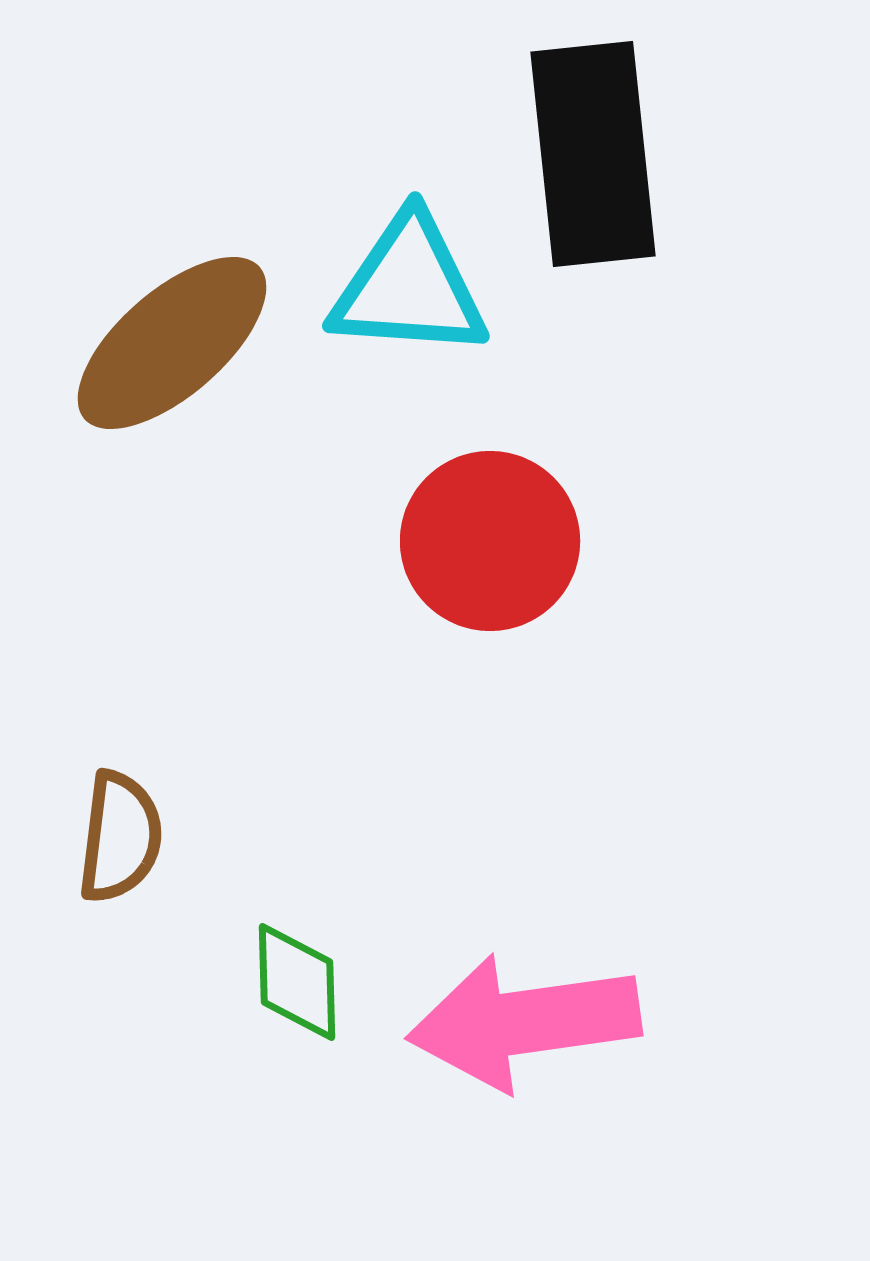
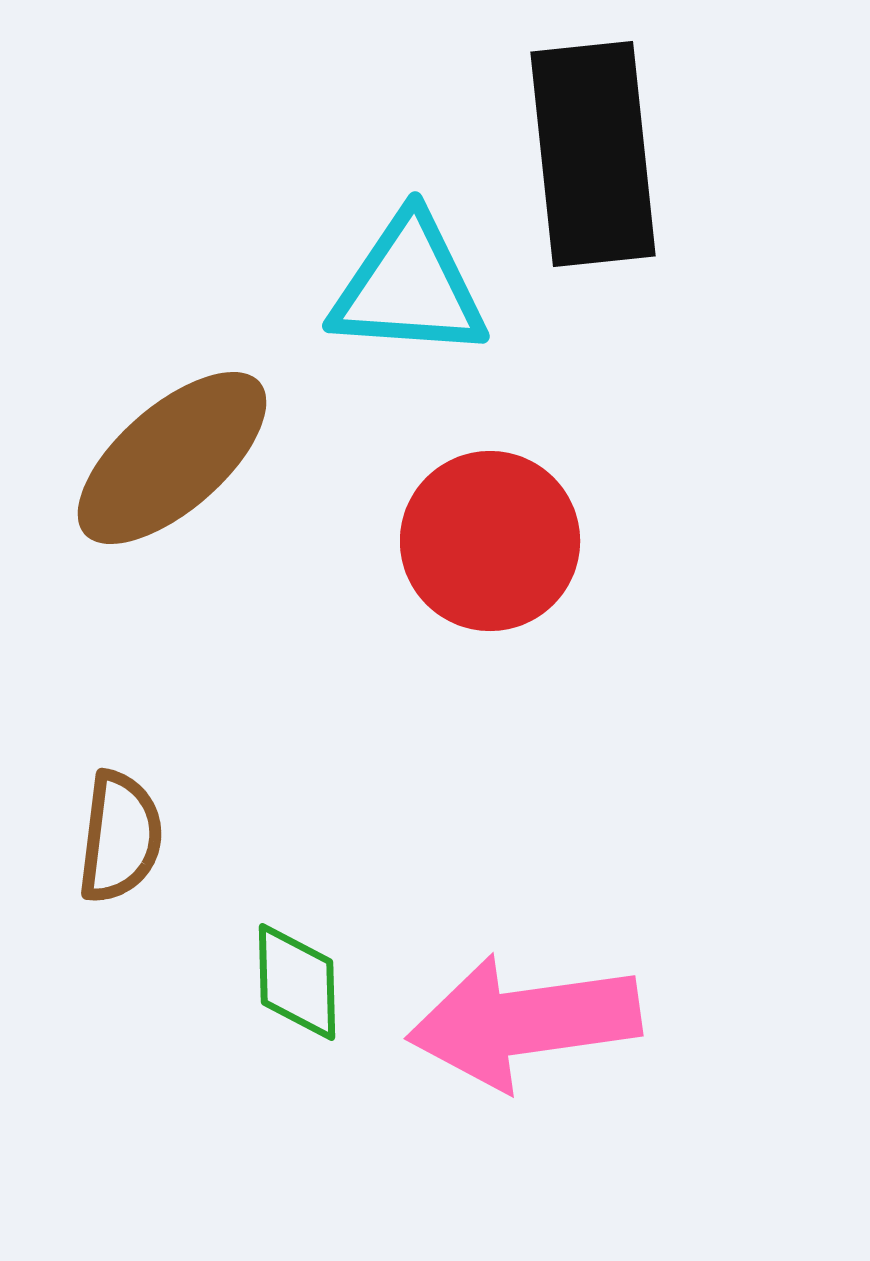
brown ellipse: moved 115 px down
